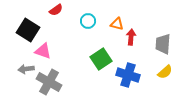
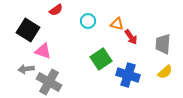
red arrow: rotated 140 degrees clockwise
